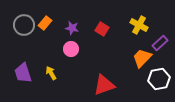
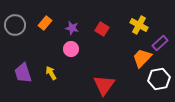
gray circle: moved 9 px left
red triangle: rotated 35 degrees counterclockwise
